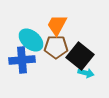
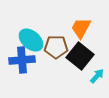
orange trapezoid: moved 24 px right, 3 px down
cyan arrow: moved 11 px right, 3 px down; rotated 63 degrees counterclockwise
